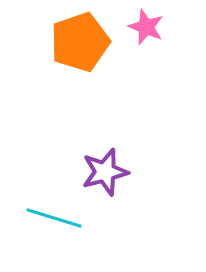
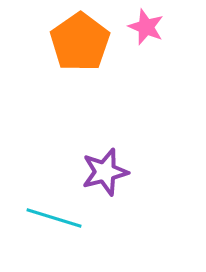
orange pentagon: rotated 16 degrees counterclockwise
